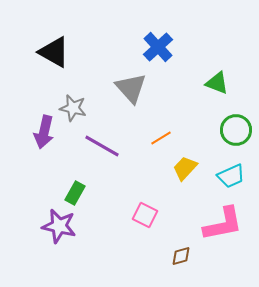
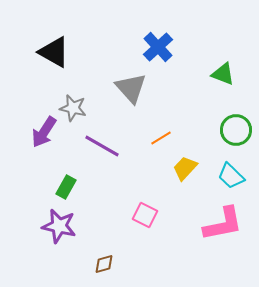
green triangle: moved 6 px right, 9 px up
purple arrow: rotated 20 degrees clockwise
cyan trapezoid: rotated 68 degrees clockwise
green rectangle: moved 9 px left, 6 px up
brown diamond: moved 77 px left, 8 px down
